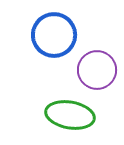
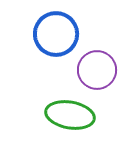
blue circle: moved 2 px right, 1 px up
